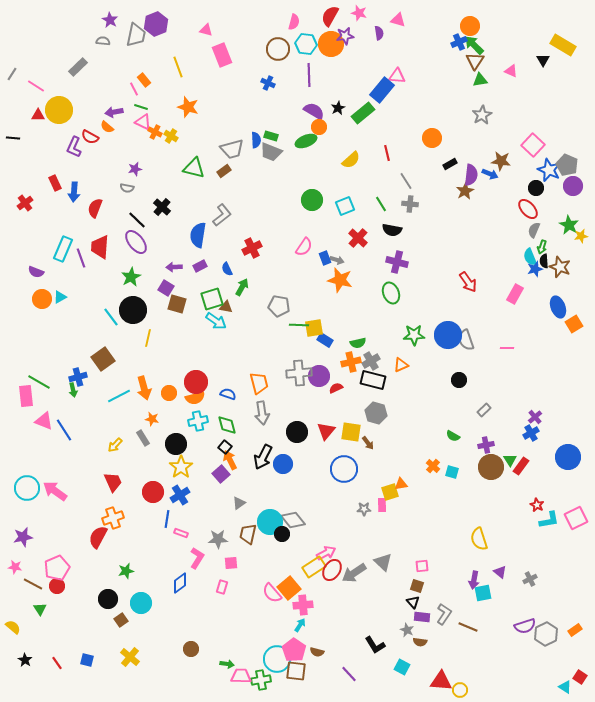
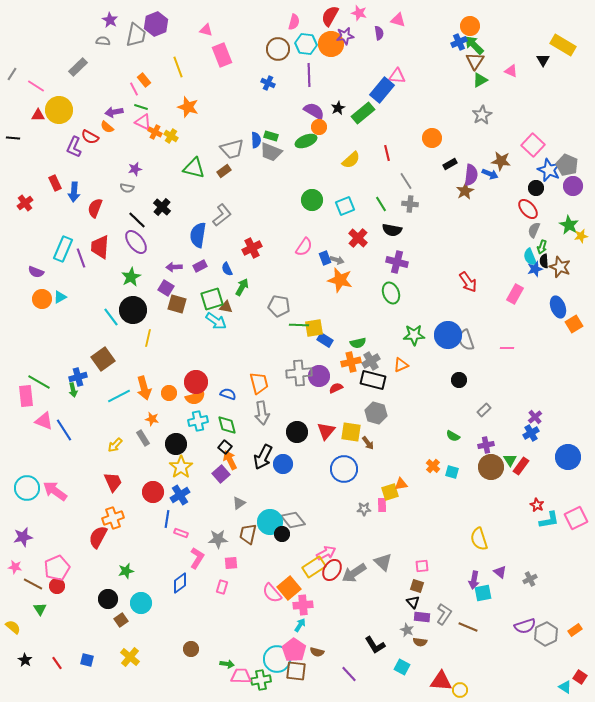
green triangle at (480, 80): rotated 21 degrees counterclockwise
